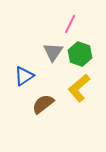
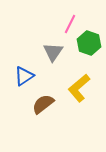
green hexagon: moved 9 px right, 11 px up
